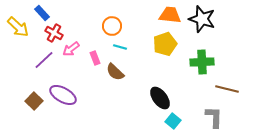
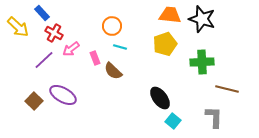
brown semicircle: moved 2 px left, 1 px up
